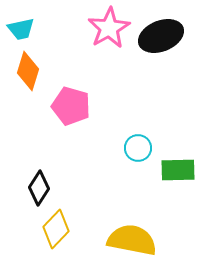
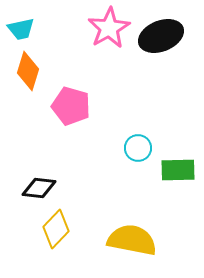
black diamond: rotated 64 degrees clockwise
